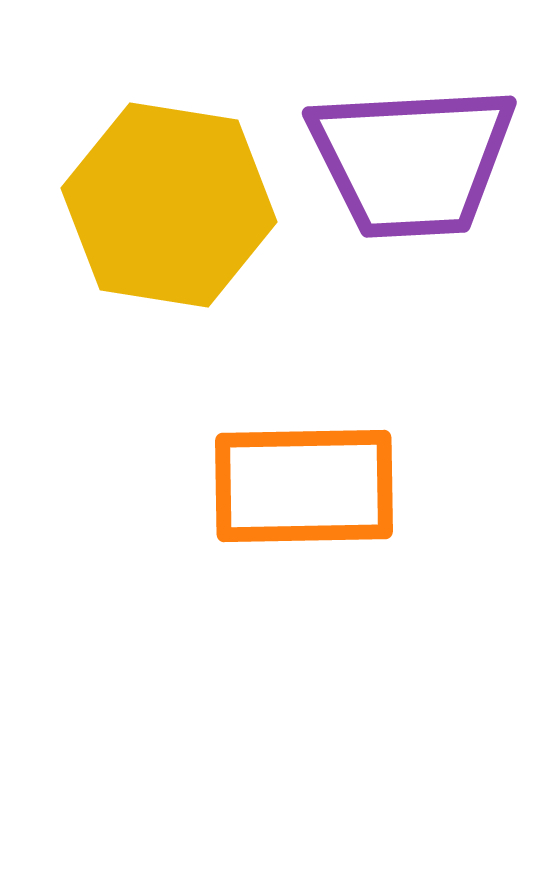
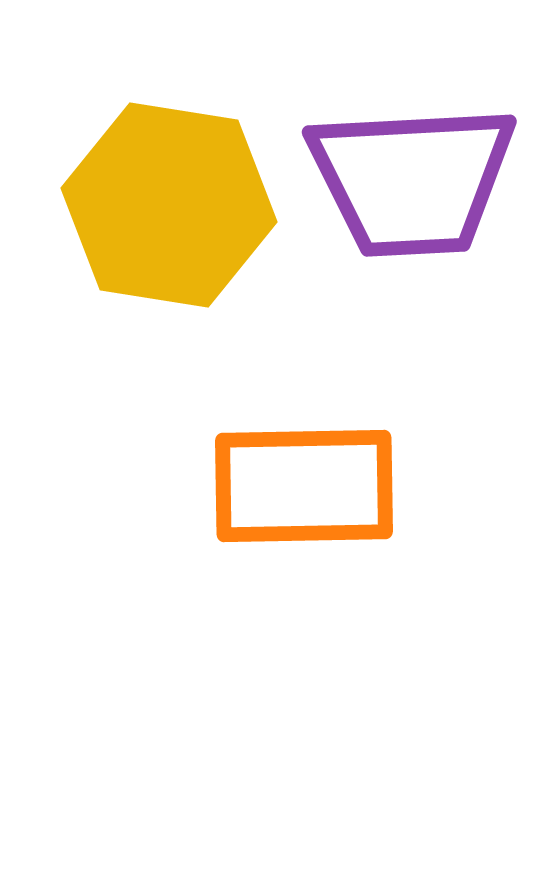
purple trapezoid: moved 19 px down
